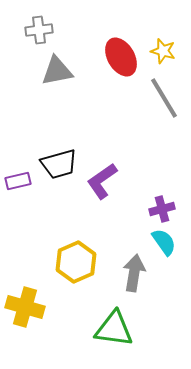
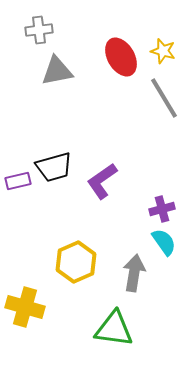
black trapezoid: moved 5 px left, 3 px down
